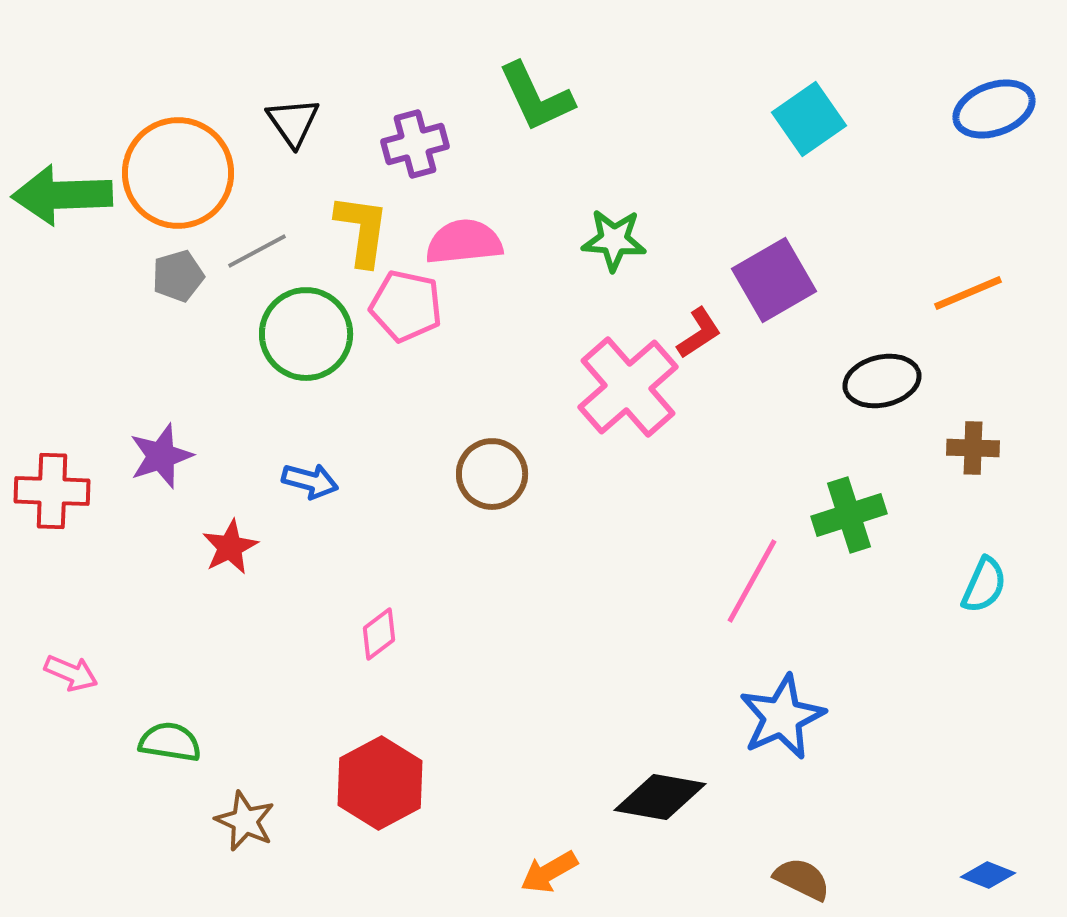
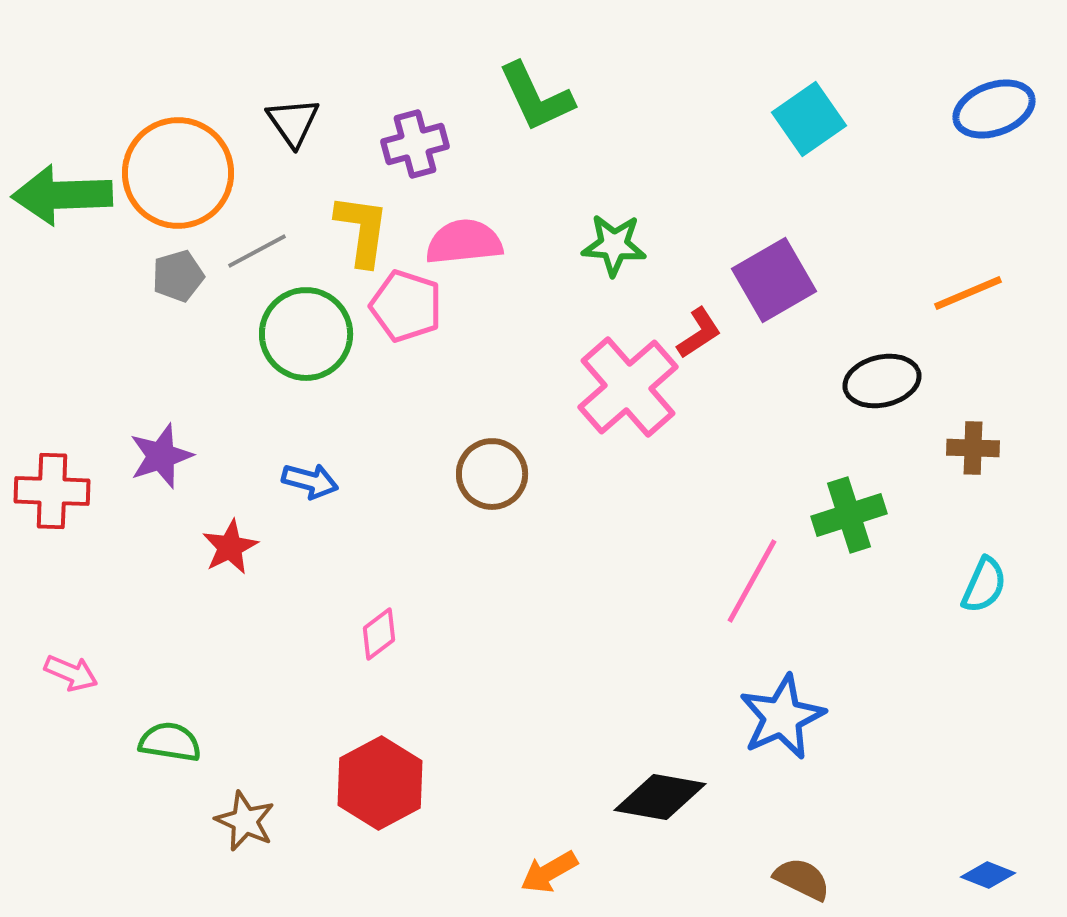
green star: moved 5 px down
pink pentagon: rotated 6 degrees clockwise
